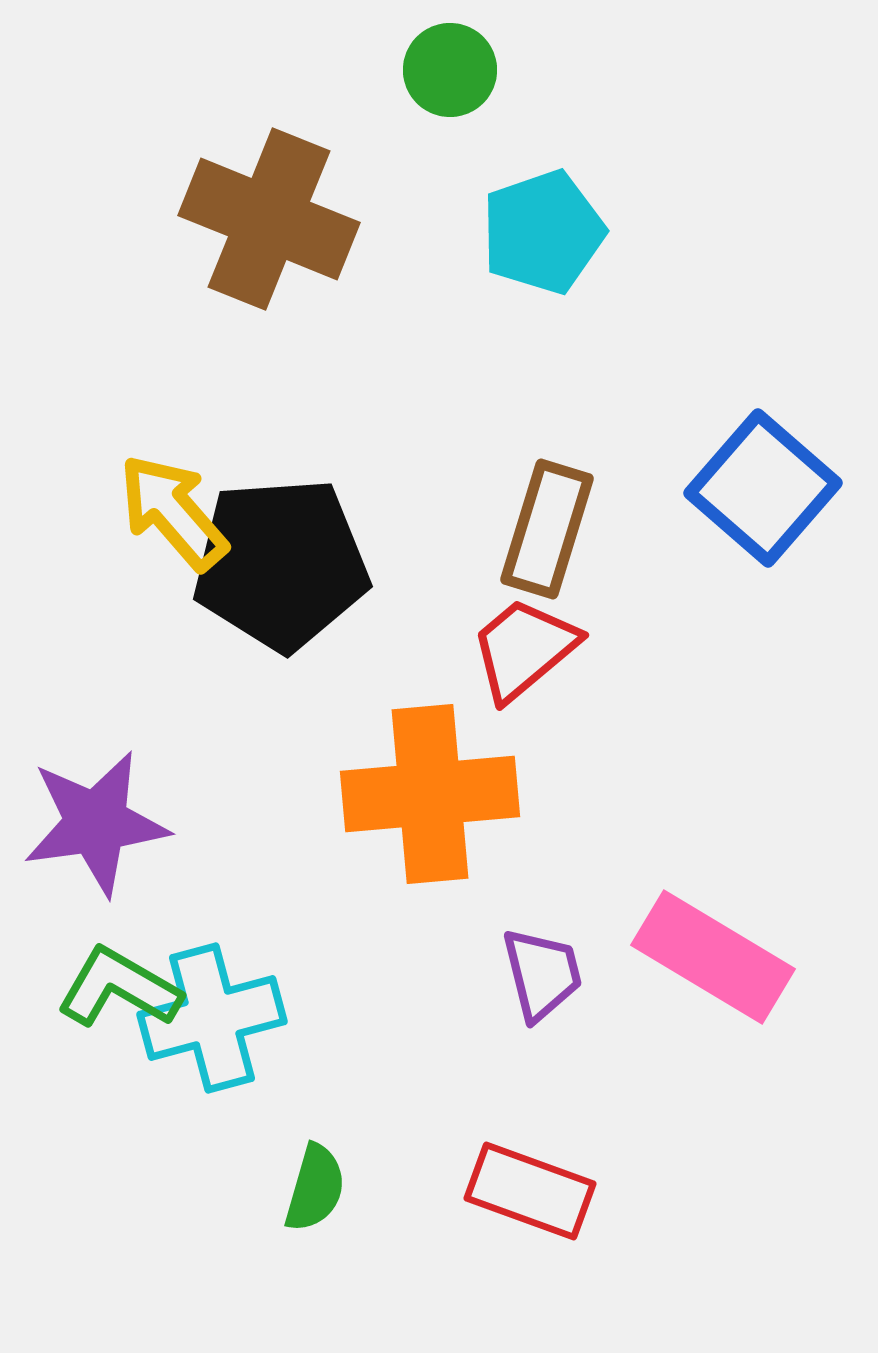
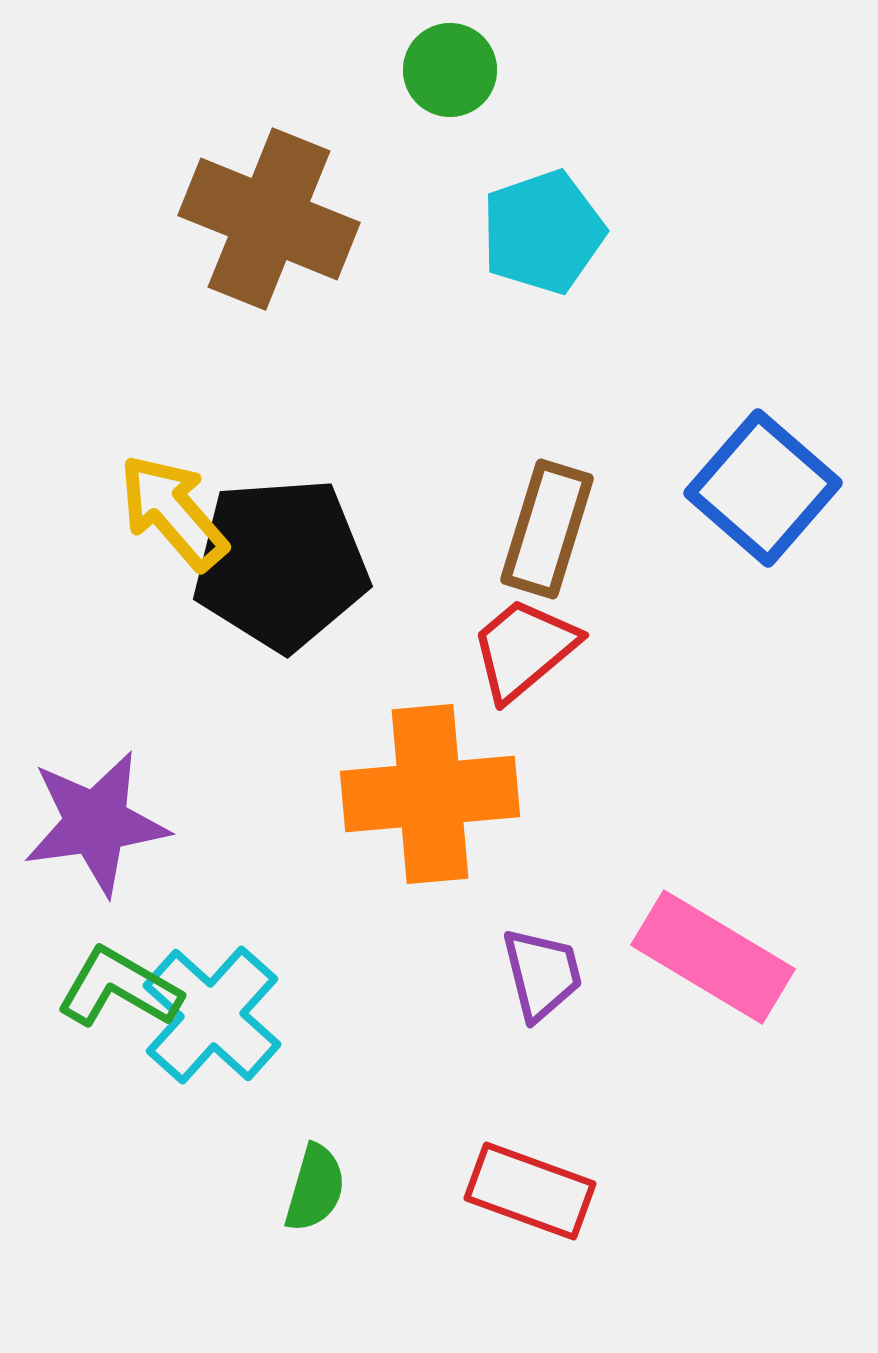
cyan cross: moved 3 px up; rotated 33 degrees counterclockwise
